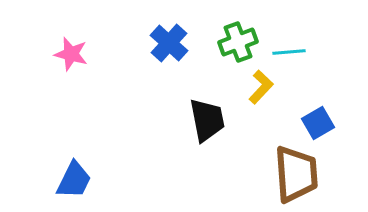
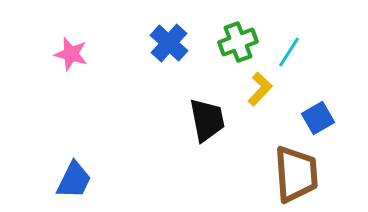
cyan line: rotated 52 degrees counterclockwise
yellow L-shape: moved 1 px left, 2 px down
blue square: moved 5 px up
